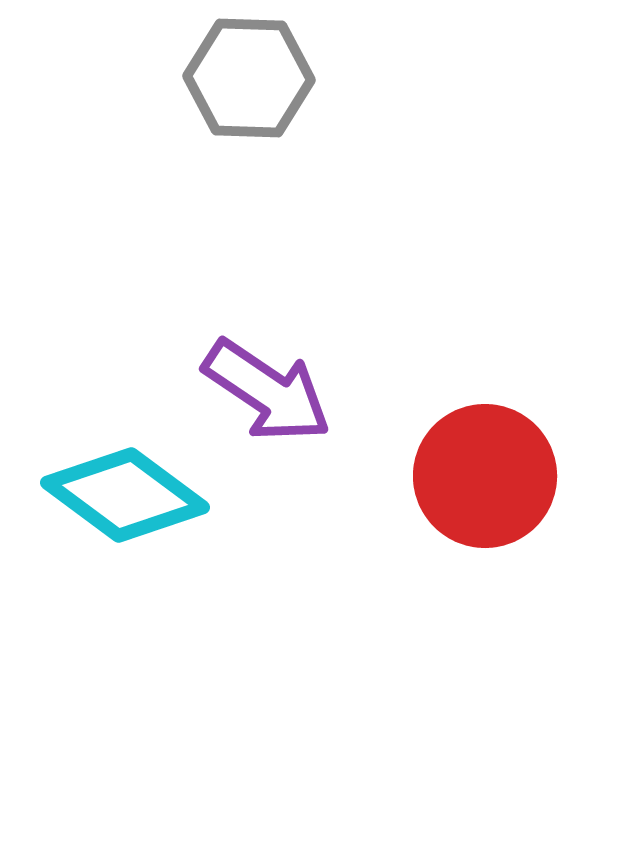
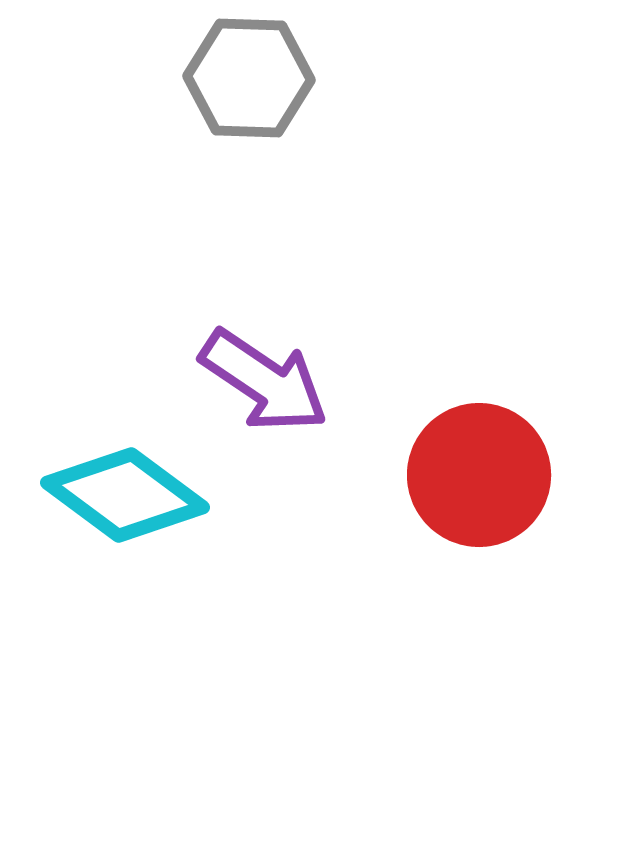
purple arrow: moved 3 px left, 10 px up
red circle: moved 6 px left, 1 px up
